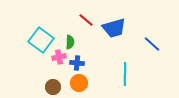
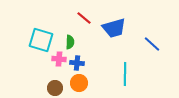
red line: moved 2 px left, 2 px up
cyan square: rotated 20 degrees counterclockwise
pink cross: moved 2 px down; rotated 16 degrees clockwise
brown circle: moved 2 px right, 1 px down
